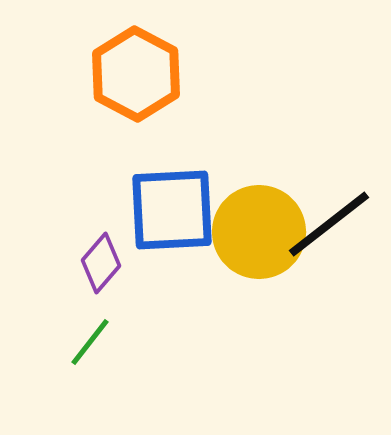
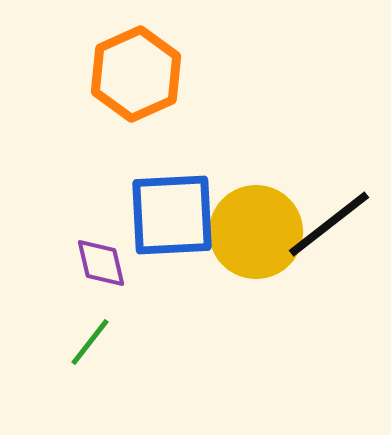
orange hexagon: rotated 8 degrees clockwise
blue square: moved 5 px down
yellow circle: moved 3 px left
purple diamond: rotated 54 degrees counterclockwise
